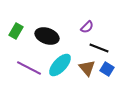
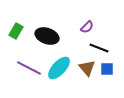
cyan ellipse: moved 1 px left, 3 px down
blue square: rotated 32 degrees counterclockwise
